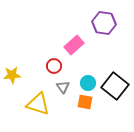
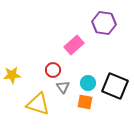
red circle: moved 1 px left, 4 px down
black square: rotated 16 degrees counterclockwise
